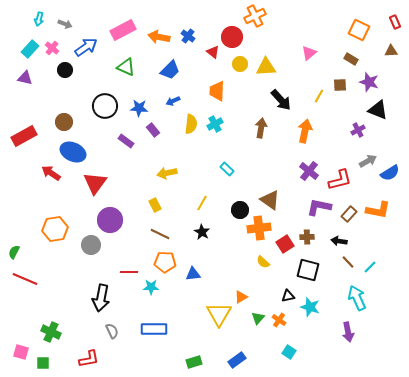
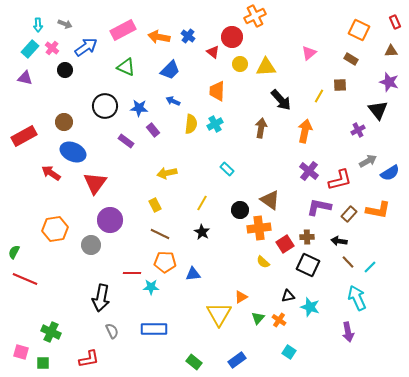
cyan arrow at (39, 19): moved 1 px left, 6 px down; rotated 16 degrees counterclockwise
purple star at (369, 82): moved 20 px right
blue arrow at (173, 101): rotated 48 degrees clockwise
black triangle at (378, 110): rotated 30 degrees clockwise
black square at (308, 270): moved 5 px up; rotated 10 degrees clockwise
red line at (129, 272): moved 3 px right, 1 px down
green rectangle at (194, 362): rotated 56 degrees clockwise
